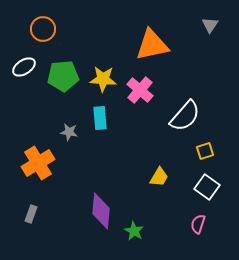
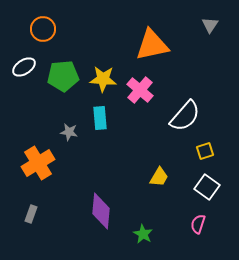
green star: moved 9 px right, 3 px down
